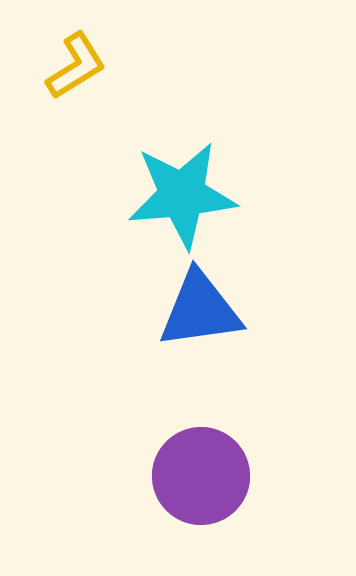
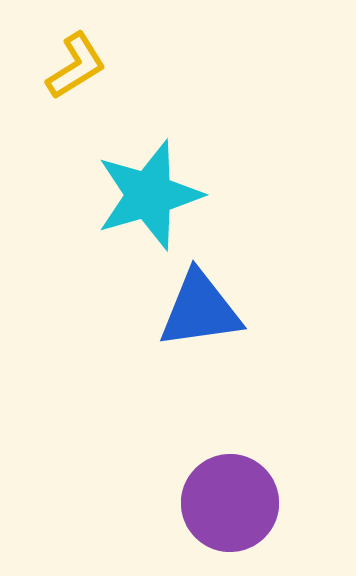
cyan star: moved 33 px left; rotated 11 degrees counterclockwise
purple circle: moved 29 px right, 27 px down
